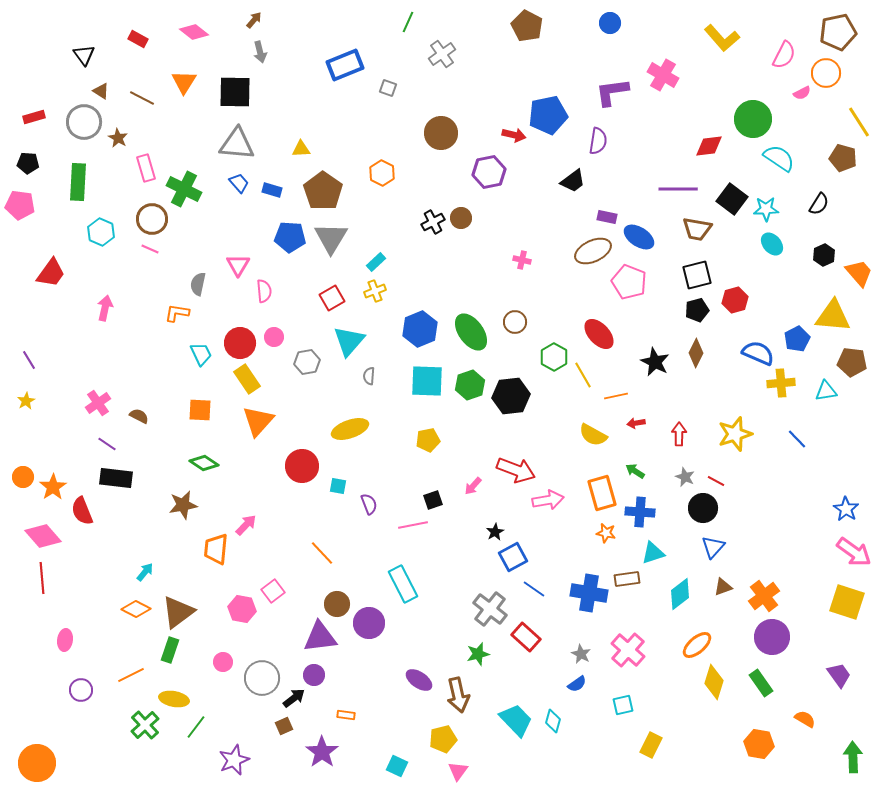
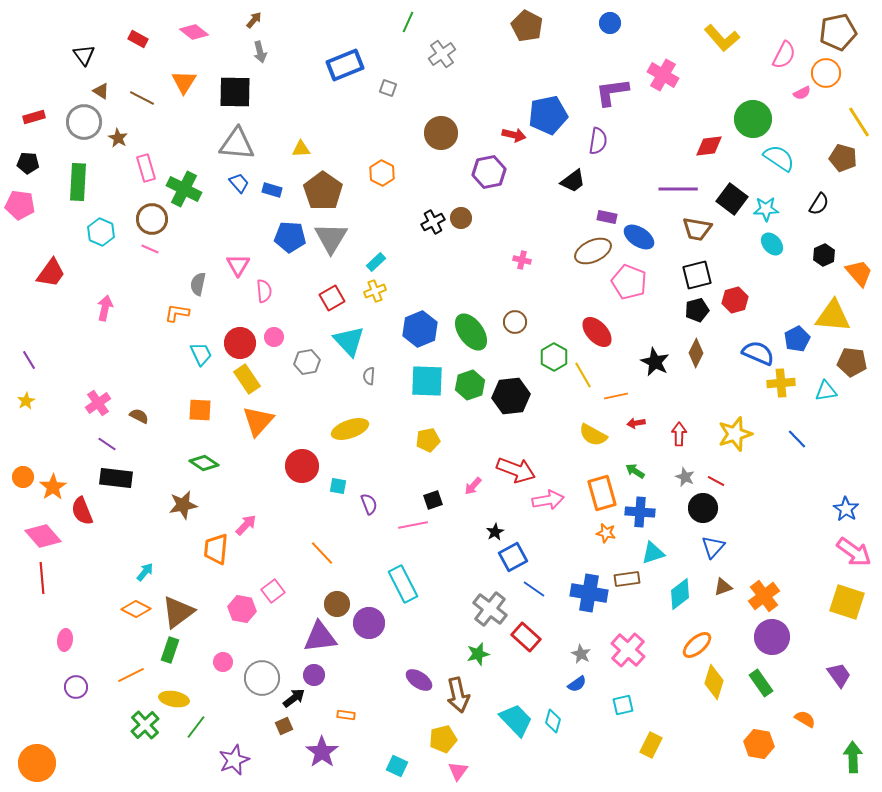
red ellipse at (599, 334): moved 2 px left, 2 px up
cyan triangle at (349, 341): rotated 24 degrees counterclockwise
purple circle at (81, 690): moved 5 px left, 3 px up
